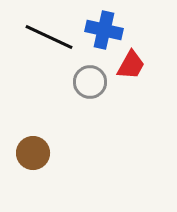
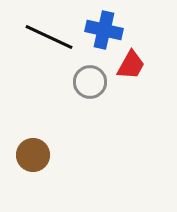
brown circle: moved 2 px down
